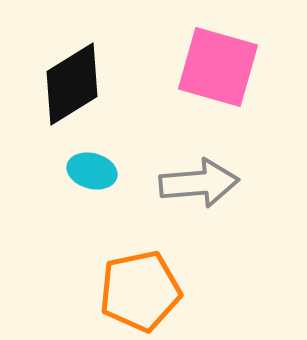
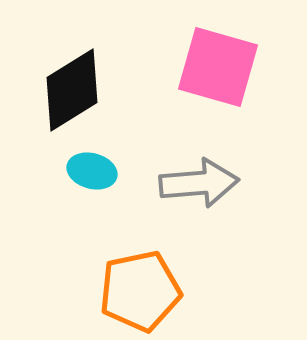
black diamond: moved 6 px down
